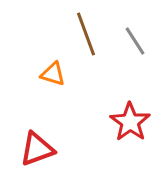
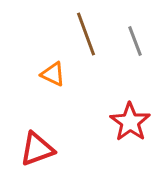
gray line: rotated 12 degrees clockwise
orange triangle: rotated 8 degrees clockwise
